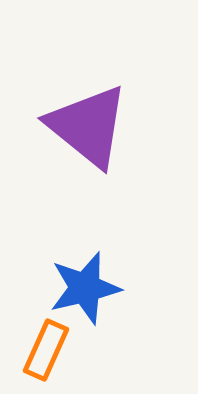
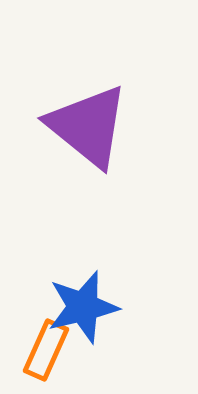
blue star: moved 2 px left, 19 px down
